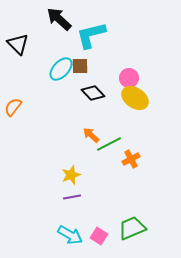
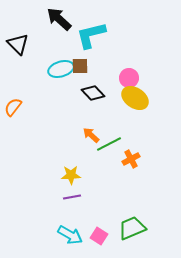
cyan ellipse: rotated 30 degrees clockwise
yellow star: rotated 18 degrees clockwise
